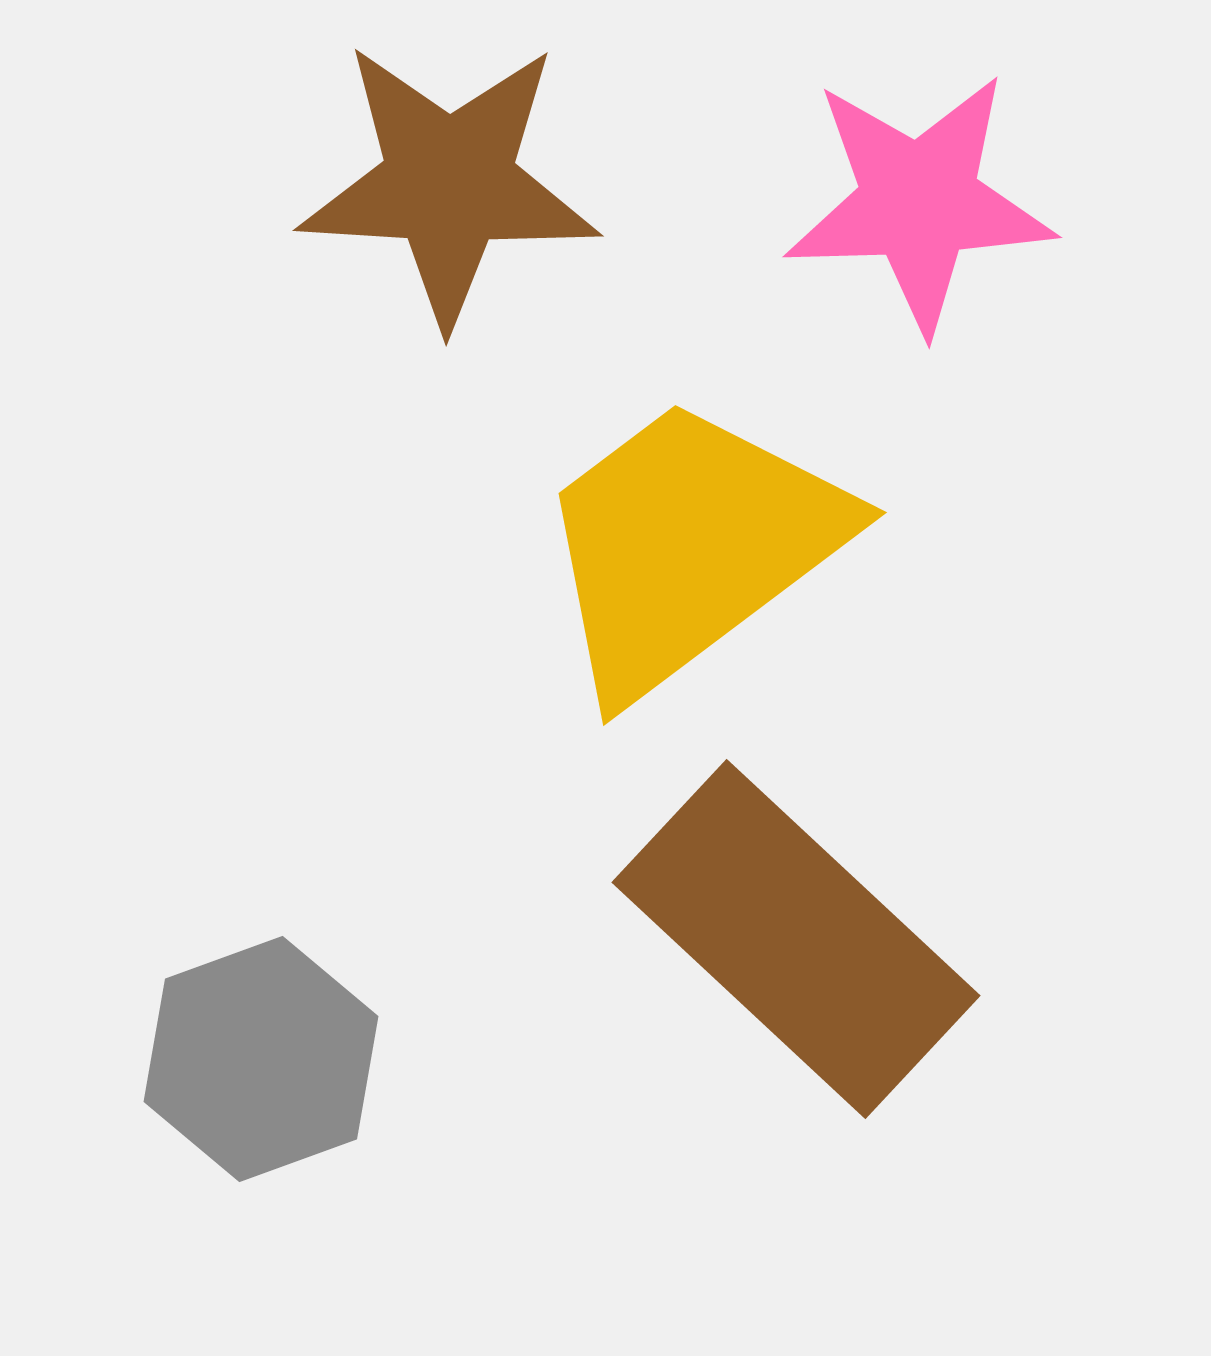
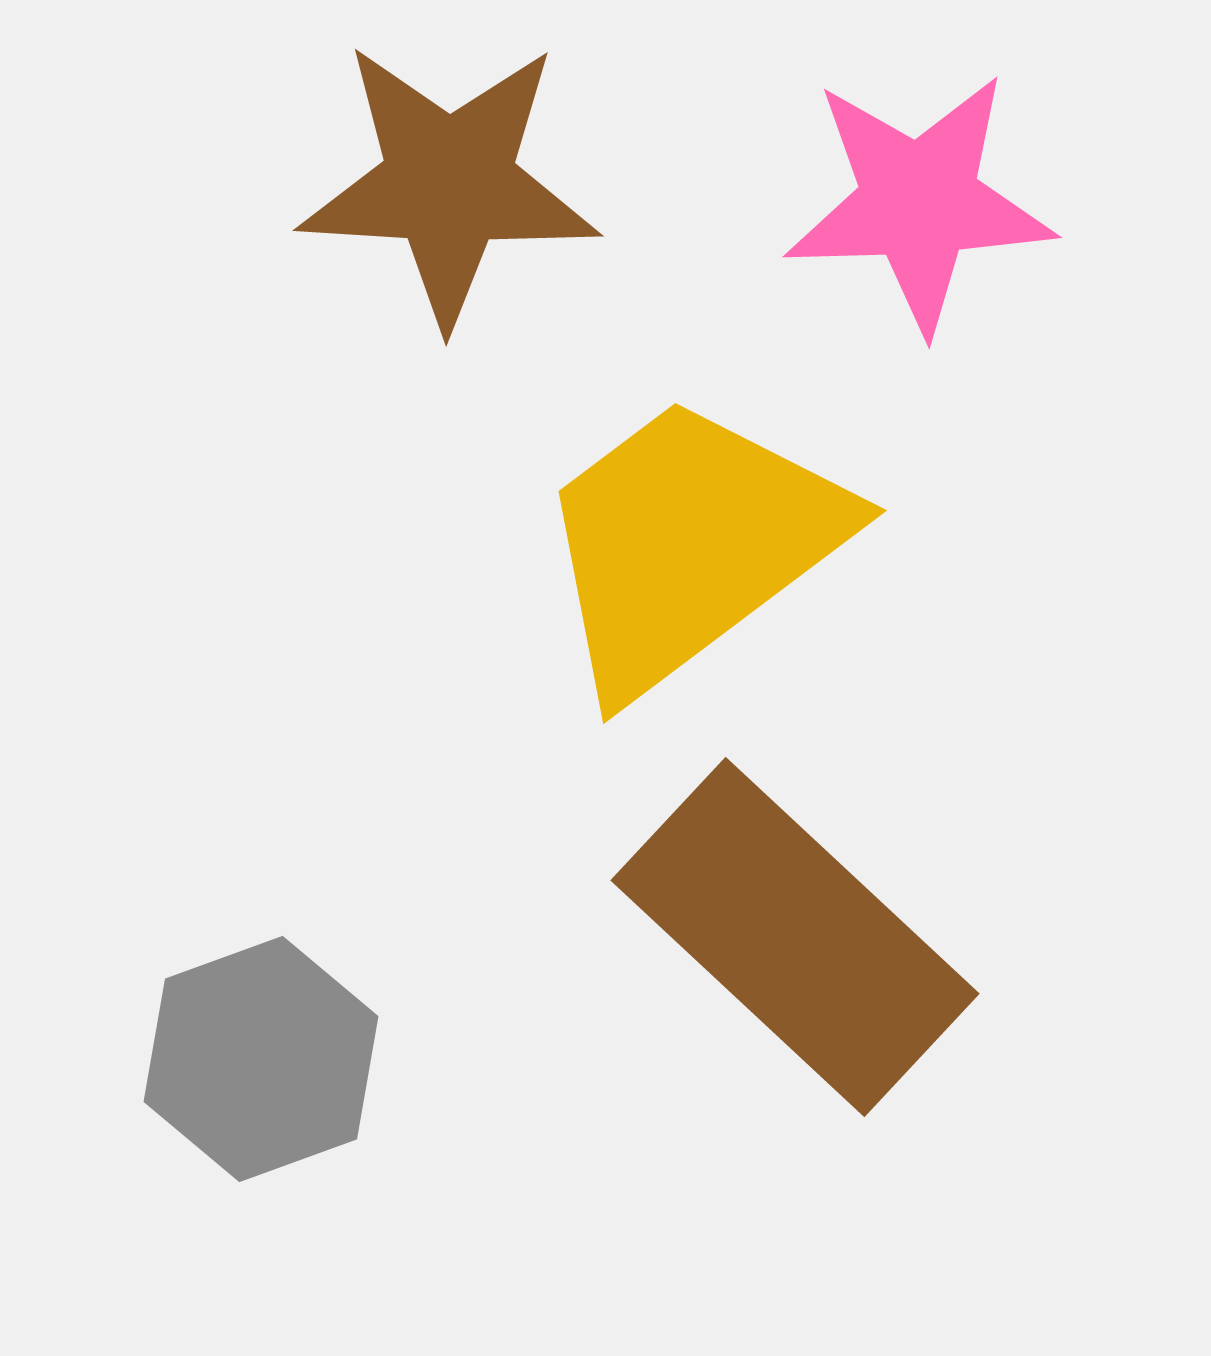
yellow trapezoid: moved 2 px up
brown rectangle: moved 1 px left, 2 px up
